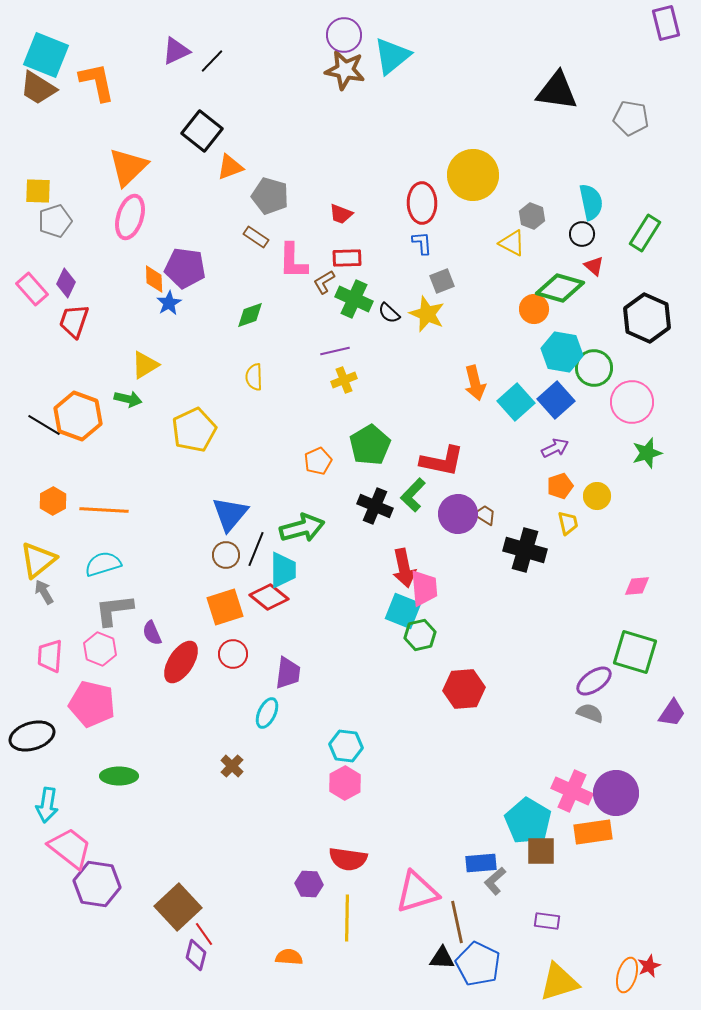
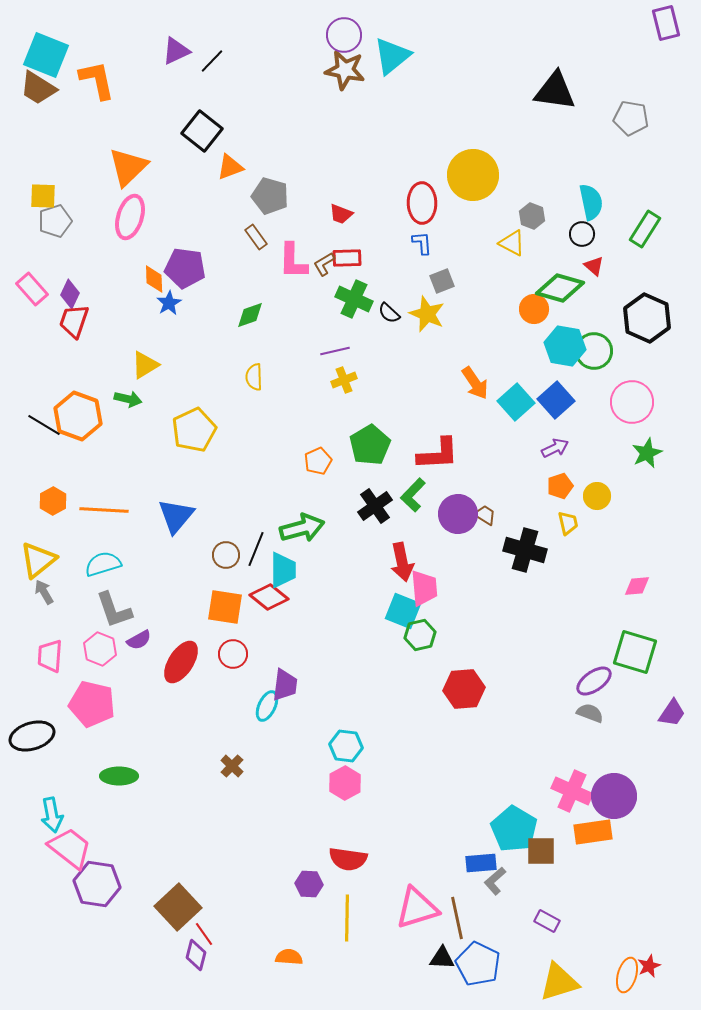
orange L-shape at (97, 82): moved 2 px up
black triangle at (557, 91): moved 2 px left
yellow square at (38, 191): moved 5 px right, 5 px down
green rectangle at (645, 233): moved 4 px up
brown rectangle at (256, 237): rotated 20 degrees clockwise
brown L-shape at (324, 282): moved 18 px up
purple diamond at (66, 283): moved 4 px right, 11 px down
cyan hexagon at (562, 352): moved 3 px right, 6 px up
green circle at (594, 368): moved 17 px up
orange arrow at (475, 383): rotated 20 degrees counterclockwise
green star at (647, 453): rotated 8 degrees counterclockwise
red L-shape at (442, 461): moved 4 px left, 7 px up; rotated 15 degrees counterclockwise
black cross at (375, 506): rotated 32 degrees clockwise
blue triangle at (230, 514): moved 54 px left, 2 px down
red arrow at (404, 568): moved 2 px left, 6 px up
orange square at (225, 607): rotated 27 degrees clockwise
gray L-shape at (114, 610): rotated 102 degrees counterclockwise
purple semicircle at (152, 633): moved 13 px left, 7 px down; rotated 95 degrees counterclockwise
purple trapezoid at (288, 673): moved 3 px left, 12 px down
cyan ellipse at (267, 713): moved 7 px up
purple circle at (616, 793): moved 2 px left, 3 px down
cyan arrow at (47, 805): moved 5 px right, 10 px down; rotated 20 degrees counterclockwise
cyan pentagon at (528, 821): moved 14 px left, 8 px down
pink triangle at (417, 892): moved 16 px down
purple rectangle at (547, 921): rotated 20 degrees clockwise
brown line at (457, 922): moved 4 px up
